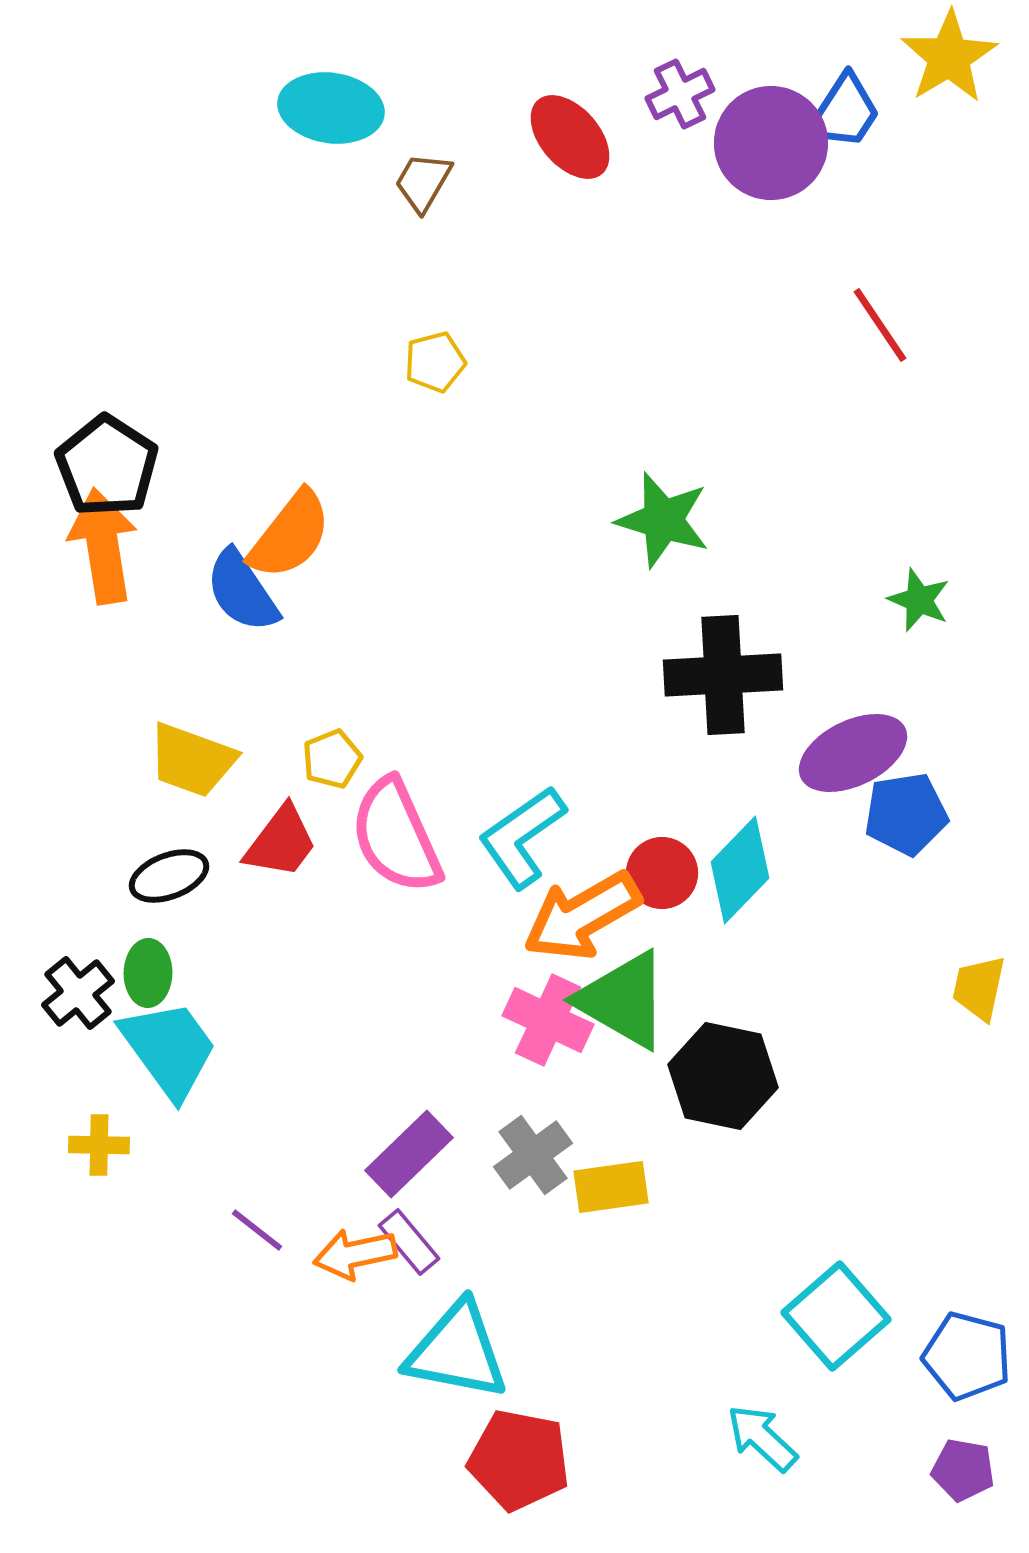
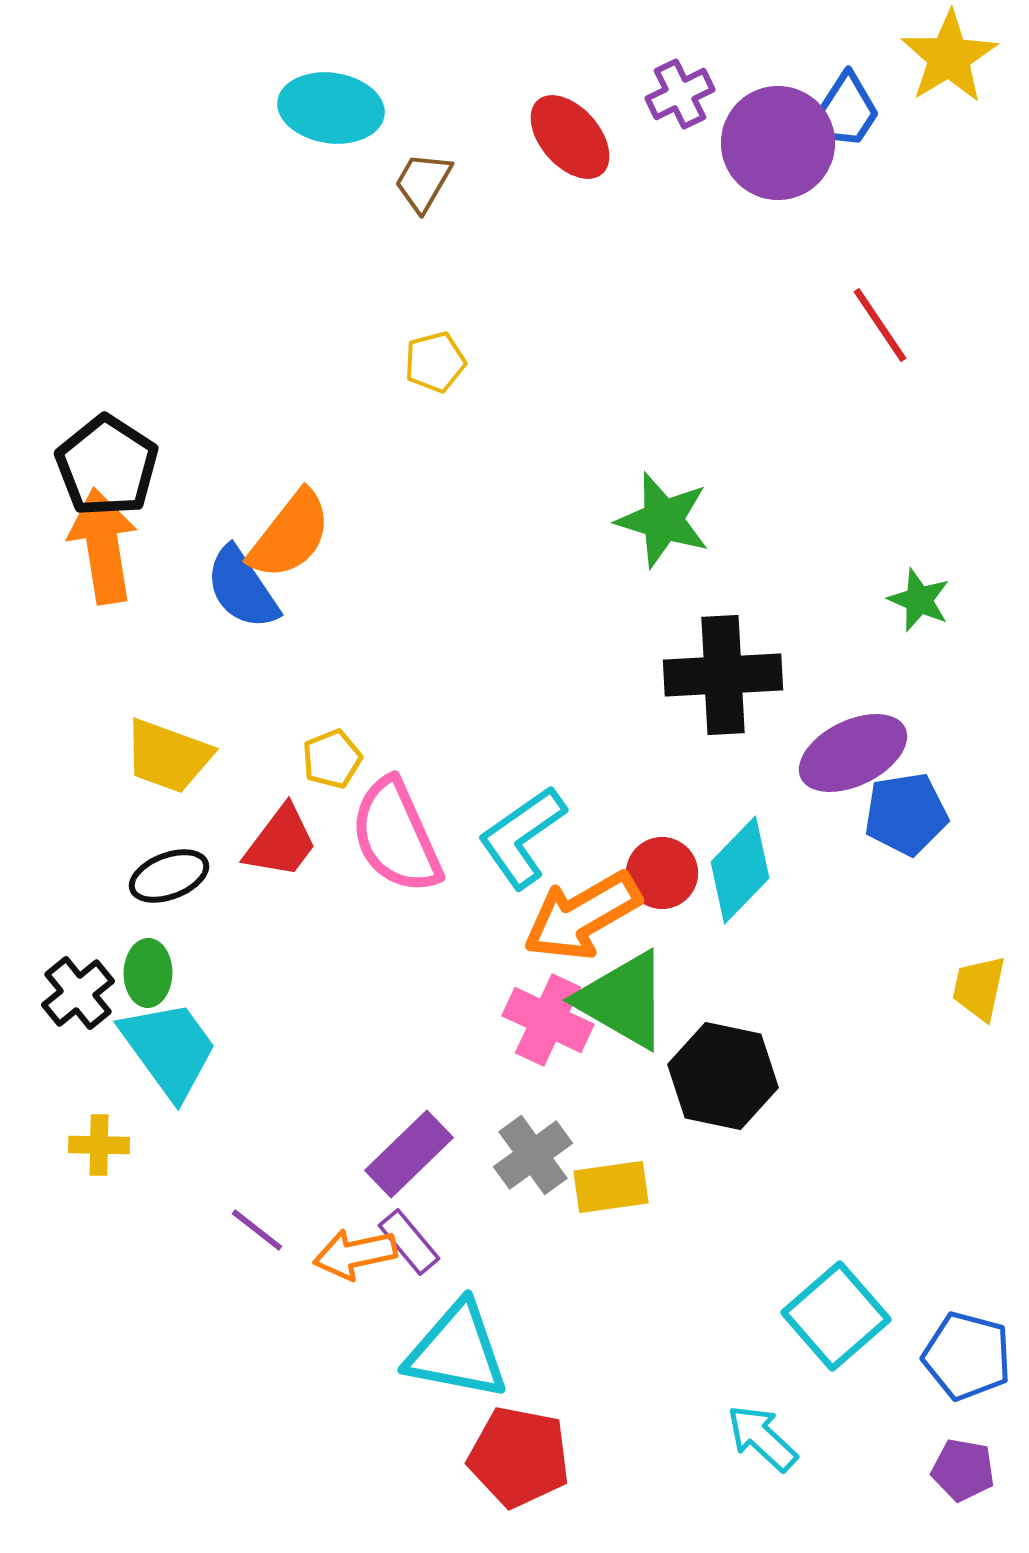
purple circle at (771, 143): moved 7 px right
blue semicircle at (242, 591): moved 3 px up
yellow trapezoid at (192, 760): moved 24 px left, 4 px up
red pentagon at (519, 1460): moved 3 px up
